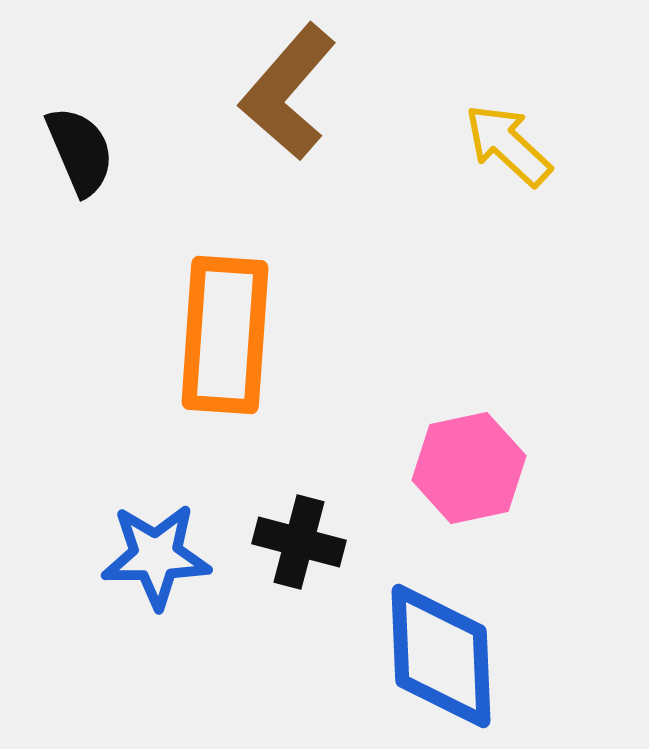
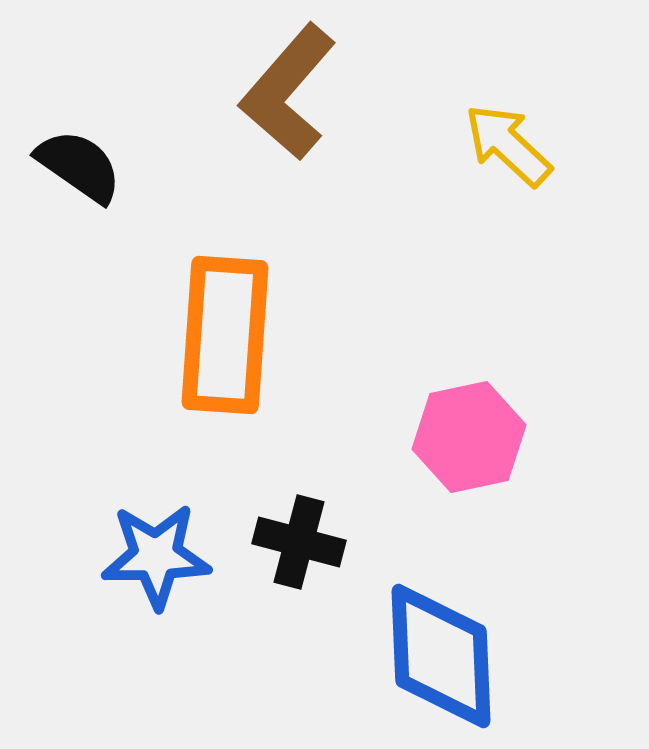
black semicircle: moved 1 px left, 15 px down; rotated 32 degrees counterclockwise
pink hexagon: moved 31 px up
